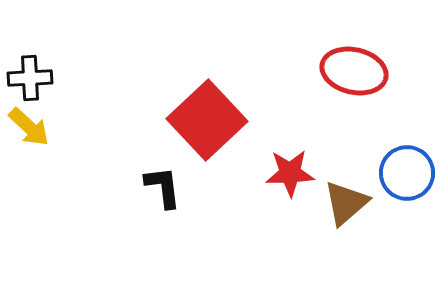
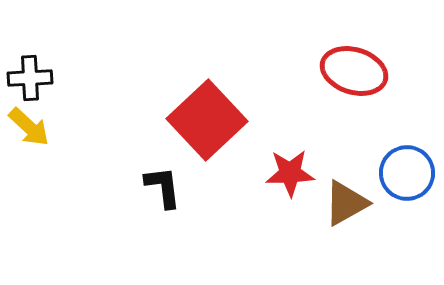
red ellipse: rotated 4 degrees clockwise
brown triangle: rotated 12 degrees clockwise
